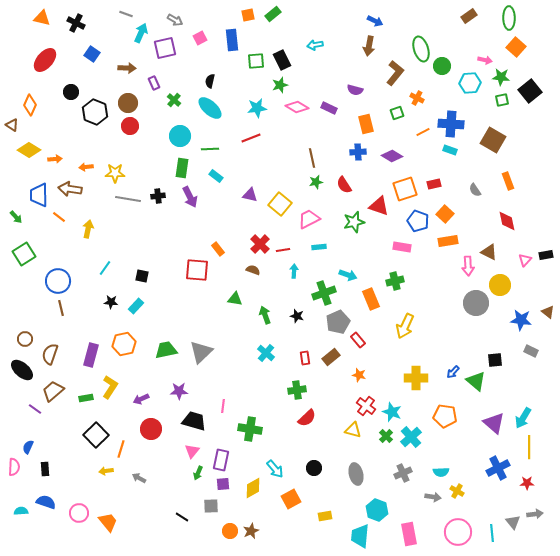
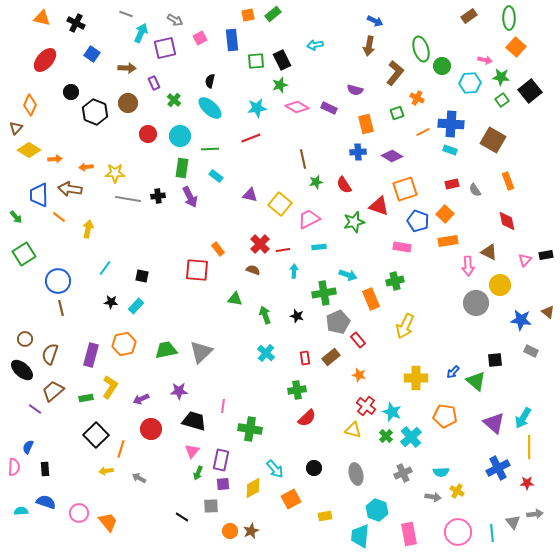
green square at (502, 100): rotated 24 degrees counterclockwise
brown triangle at (12, 125): moved 4 px right, 3 px down; rotated 40 degrees clockwise
red circle at (130, 126): moved 18 px right, 8 px down
brown line at (312, 158): moved 9 px left, 1 px down
red rectangle at (434, 184): moved 18 px right
green cross at (324, 293): rotated 10 degrees clockwise
